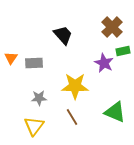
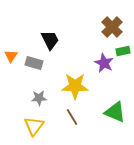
black trapezoid: moved 13 px left, 5 px down; rotated 15 degrees clockwise
orange triangle: moved 2 px up
gray rectangle: rotated 18 degrees clockwise
